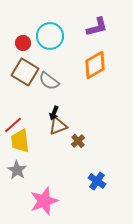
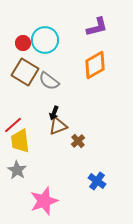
cyan circle: moved 5 px left, 4 px down
